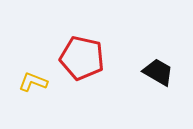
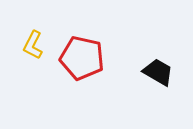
yellow L-shape: moved 37 px up; rotated 84 degrees counterclockwise
